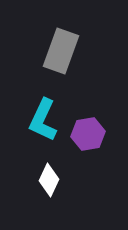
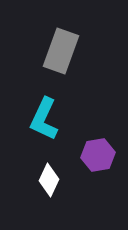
cyan L-shape: moved 1 px right, 1 px up
purple hexagon: moved 10 px right, 21 px down
